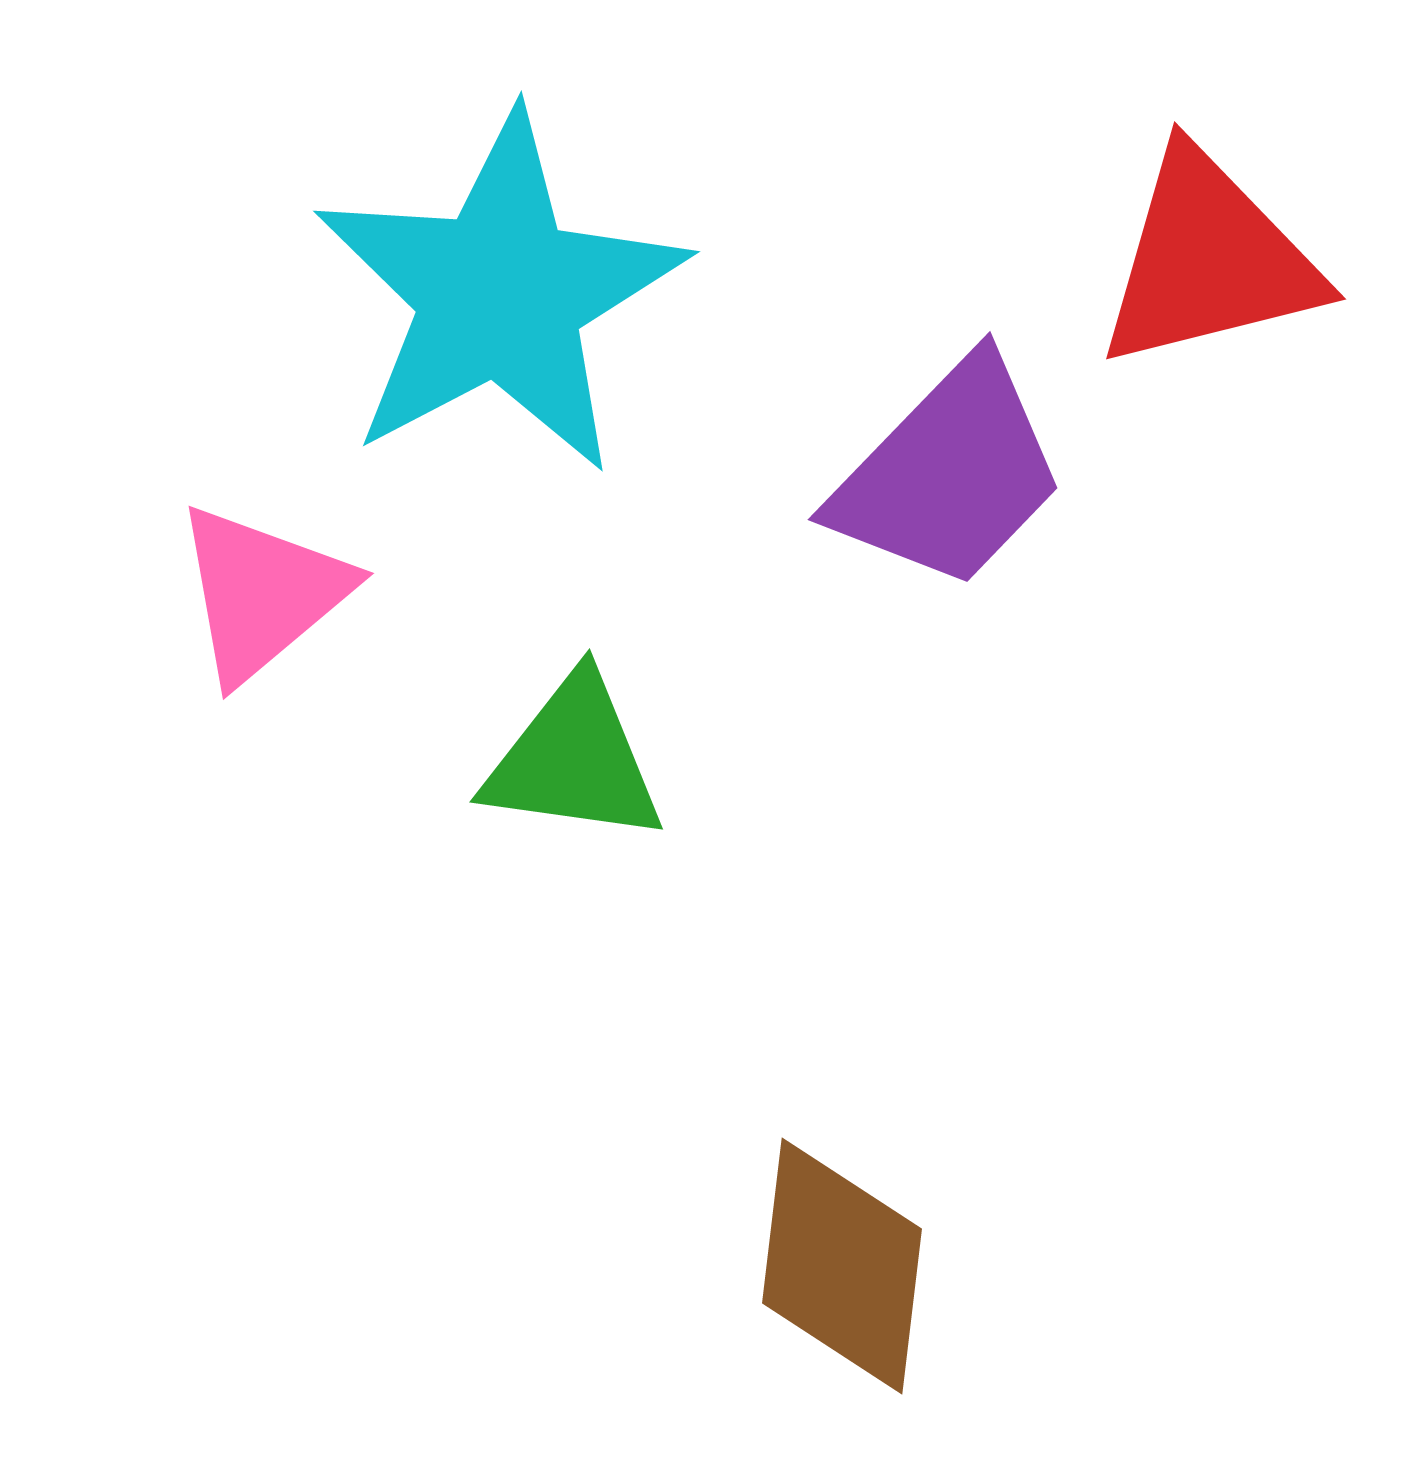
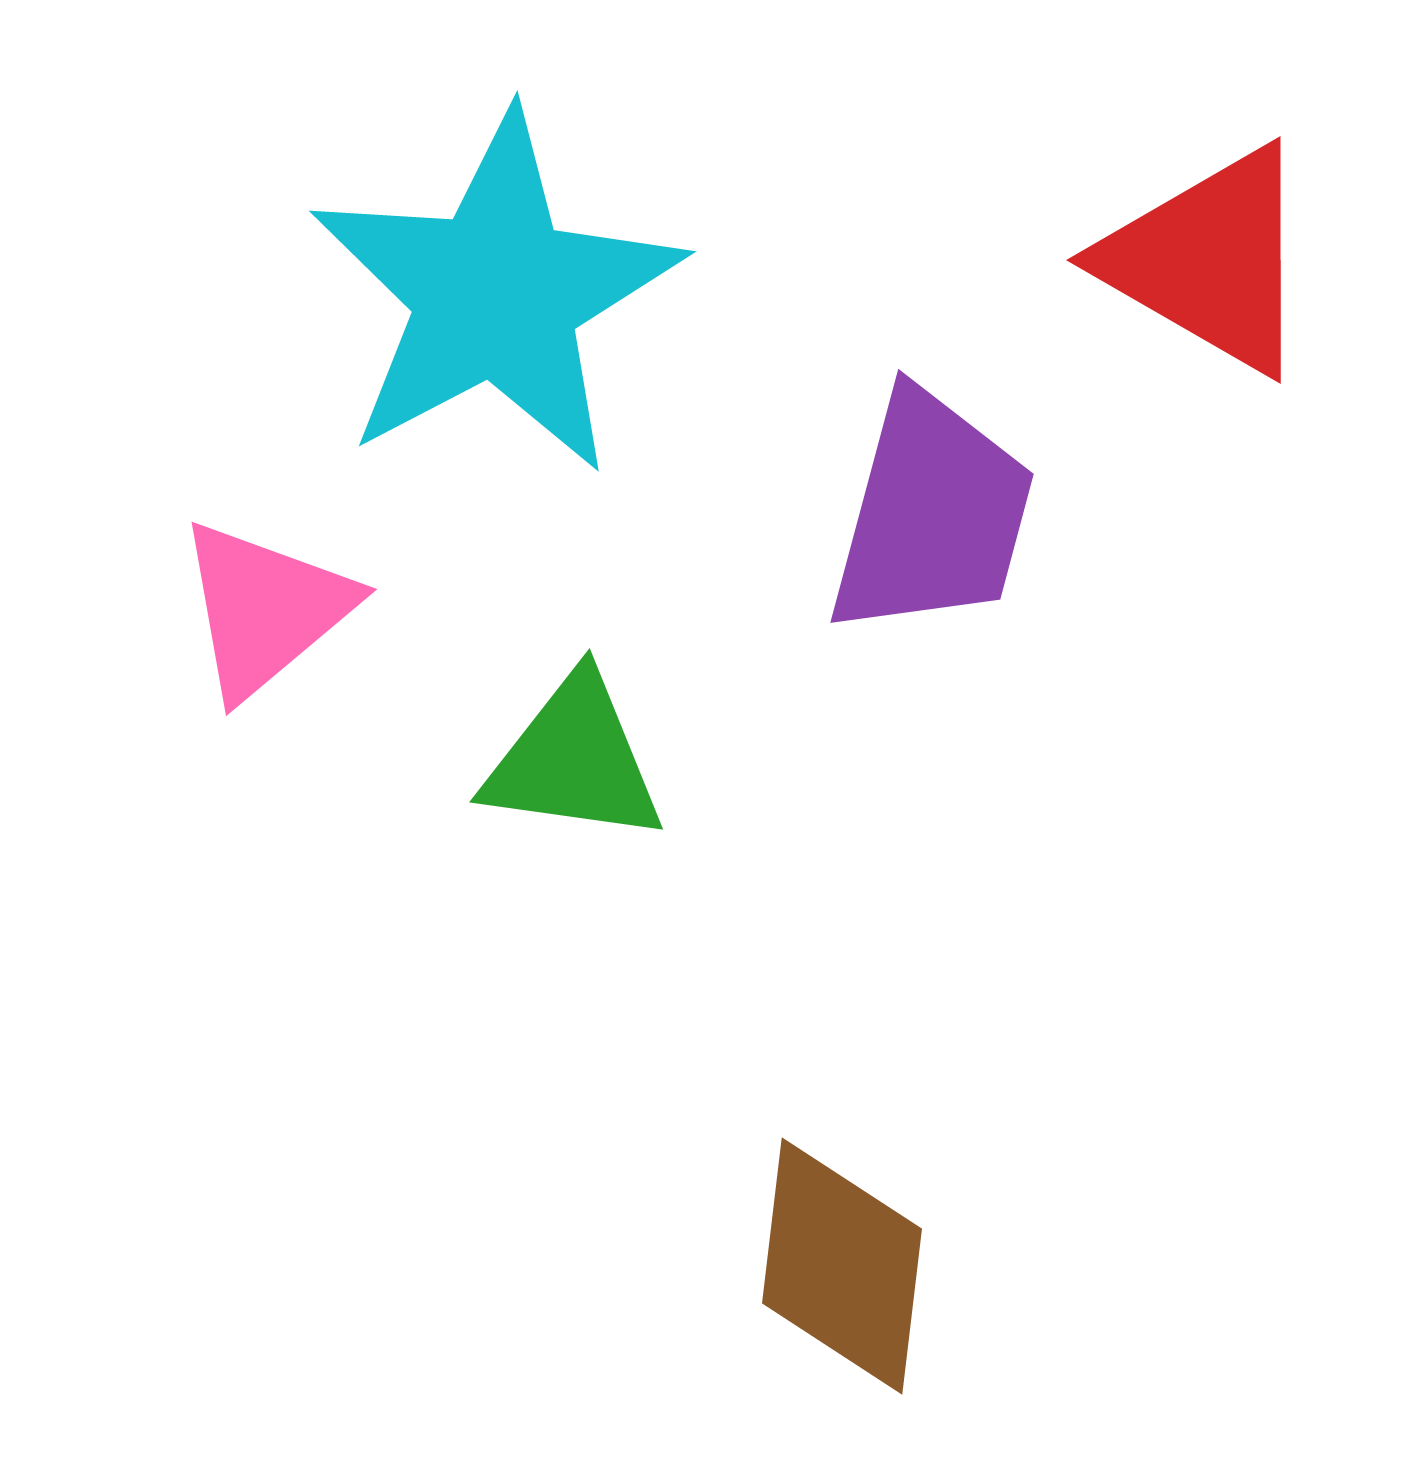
red triangle: rotated 44 degrees clockwise
cyan star: moved 4 px left
purple trapezoid: moved 17 px left, 40 px down; rotated 29 degrees counterclockwise
pink triangle: moved 3 px right, 16 px down
